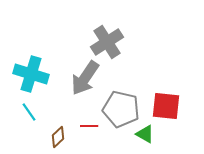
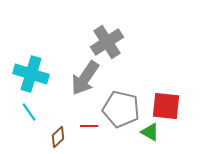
green triangle: moved 5 px right, 2 px up
